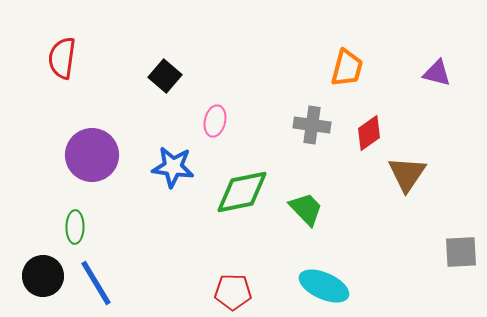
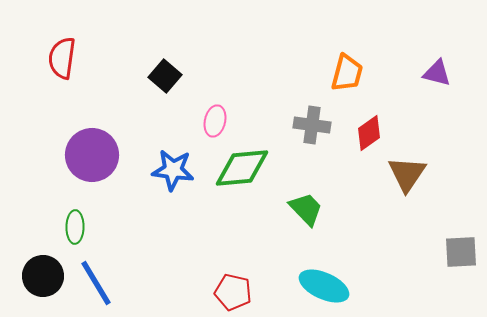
orange trapezoid: moved 5 px down
blue star: moved 3 px down
green diamond: moved 24 px up; rotated 6 degrees clockwise
red pentagon: rotated 12 degrees clockwise
